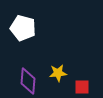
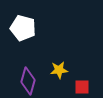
yellow star: moved 1 px right, 3 px up
purple diamond: rotated 12 degrees clockwise
